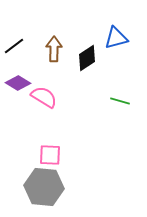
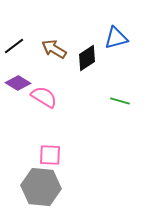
brown arrow: rotated 60 degrees counterclockwise
gray hexagon: moved 3 px left
